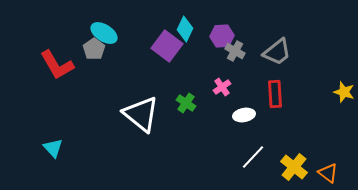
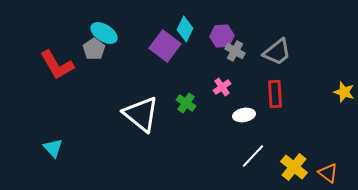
purple square: moved 2 px left
white line: moved 1 px up
